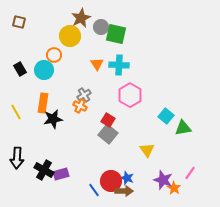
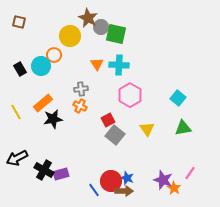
brown star: moved 7 px right; rotated 18 degrees counterclockwise
cyan circle: moved 3 px left, 4 px up
gray cross: moved 3 px left, 6 px up; rotated 24 degrees clockwise
orange rectangle: rotated 42 degrees clockwise
cyan square: moved 12 px right, 18 px up
red square: rotated 32 degrees clockwise
gray square: moved 7 px right, 1 px down
yellow triangle: moved 21 px up
black arrow: rotated 60 degrees clockwise
